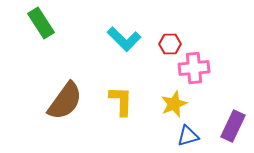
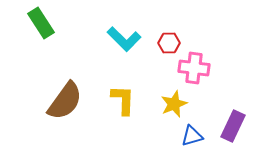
red hexagon: moved 1 px left, 1 px up
pink cross: rotated 12 degrees clockwise
yellow L-shape: moved 2 px right, 1 px up
blue triangle: moved 4 px right
